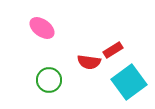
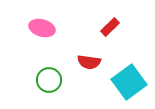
pink ellipse: rotated 20 degrees counterclockwise
red rectangle: moved 3 px left, 23 px up; rotated 12 degrees counterclockwise
